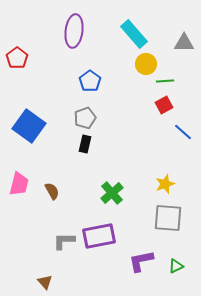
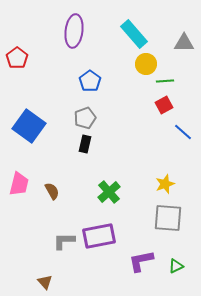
green cross: moved 3 px left, 1 px up
